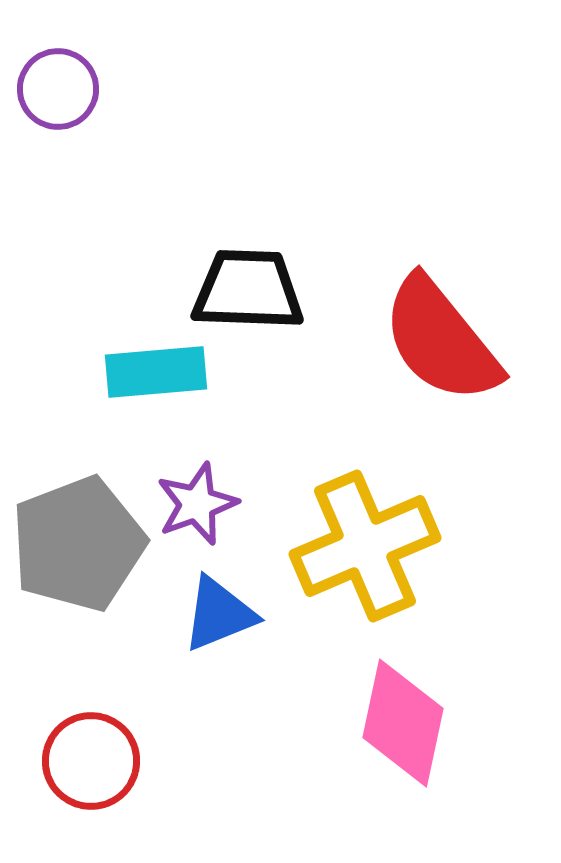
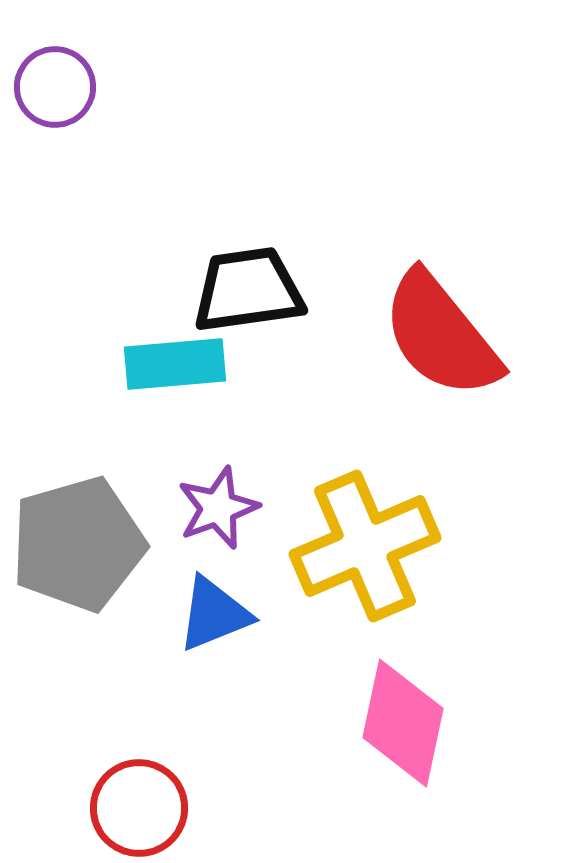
purple circle: moved 3 px left, 2 px up
black trapezoid: rotated 10 degrees counterclockwise
red semicircle: moved 5 px up
cyan rectangle: moved 19 px right, 8 px up
purple star: moved 21 px right, 4 px down
gray pentagon: rotated 5 degrees clockwise
blue triangle: moved 5 px left
red circle: moved 48 px right, 47 px down
